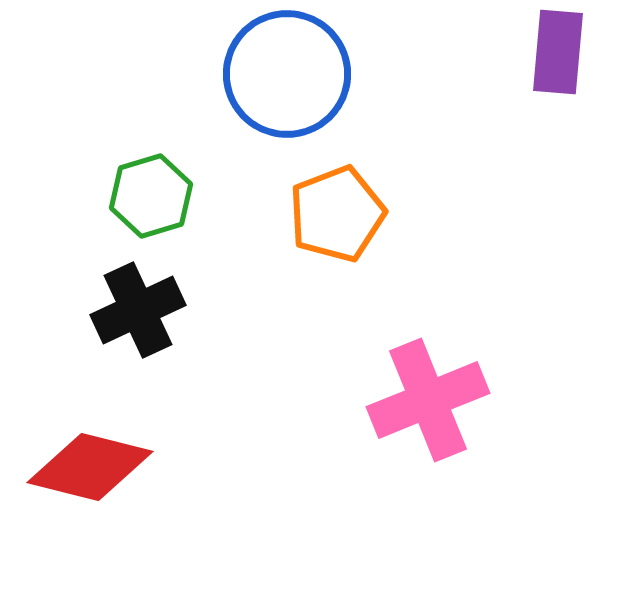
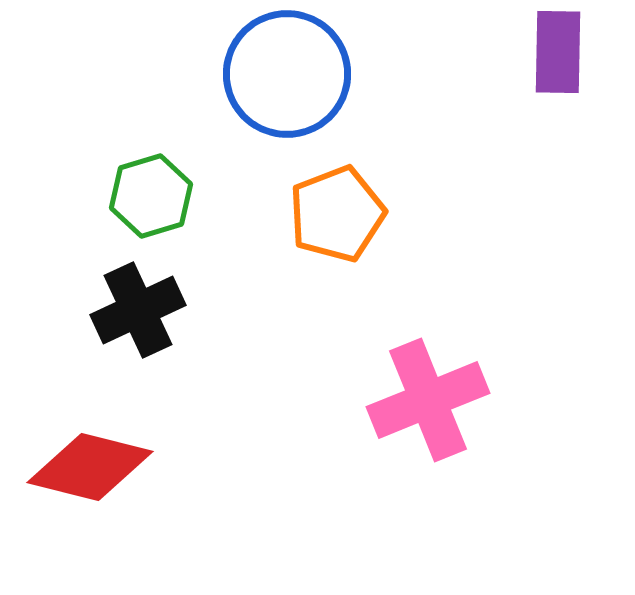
purple rectangle: rotated 4 degrees counterclockwise
